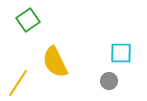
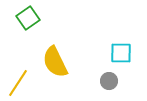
green square: moved 2 px up
